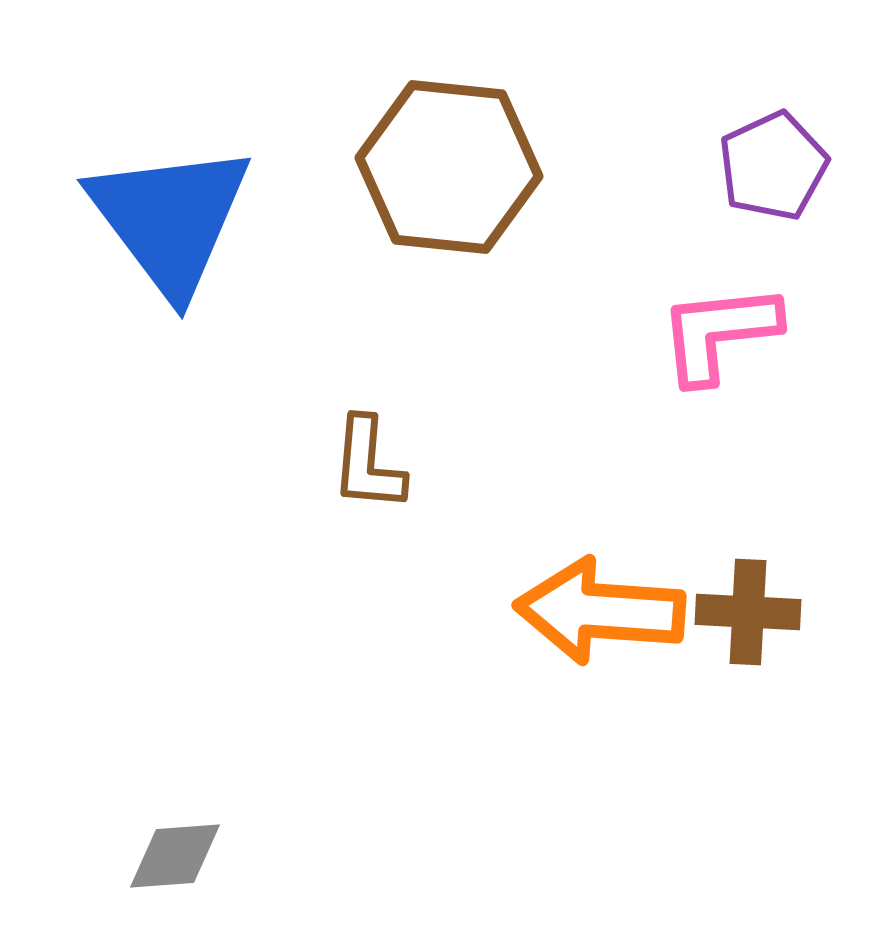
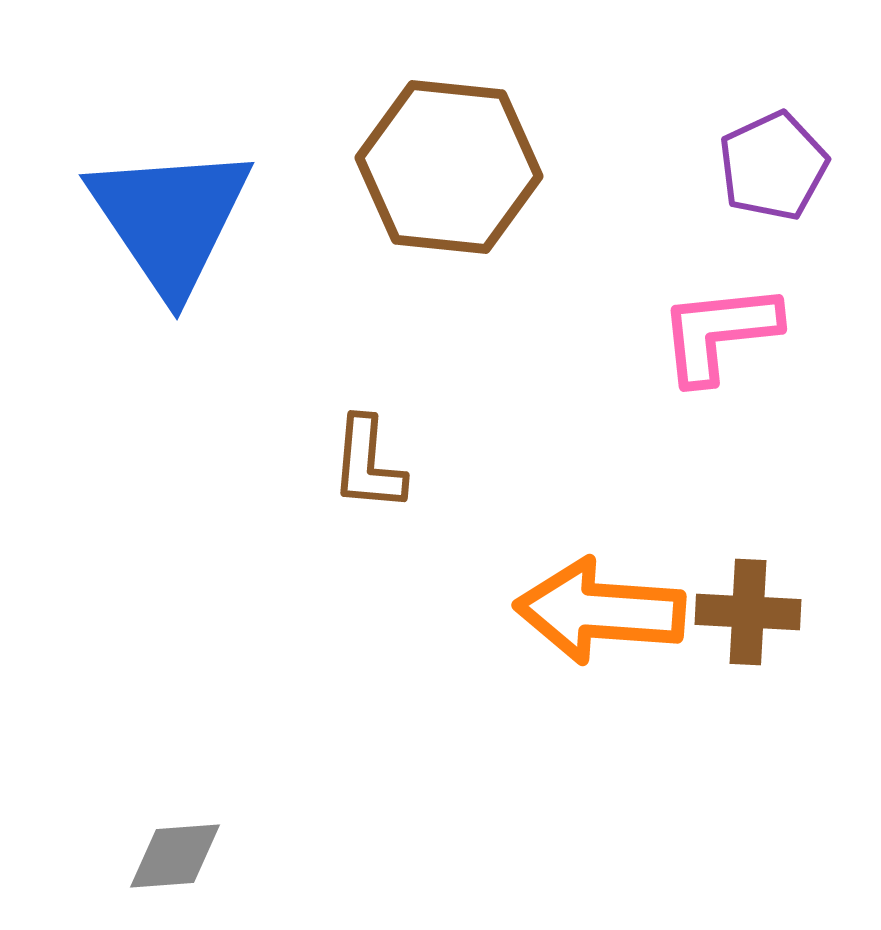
blue triangle: rotated 3 degrees clockwise
